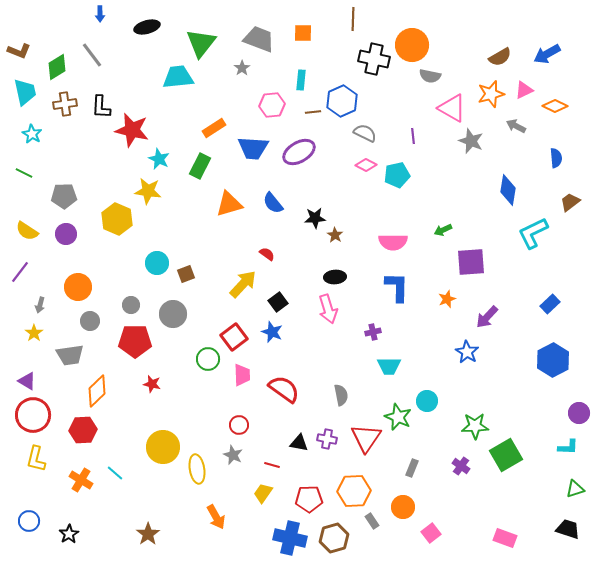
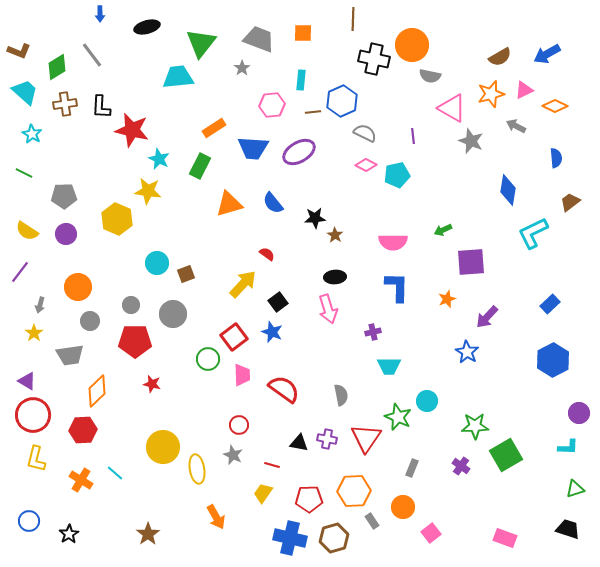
cyan trapezoid at (25, 92): rotated 36 degrees counterclockwise
